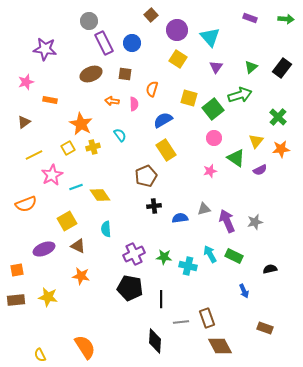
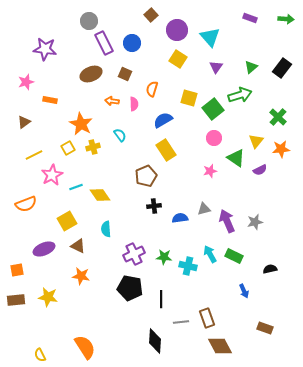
brown square at (125, 74): rotated 16 degrees clockwise
